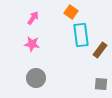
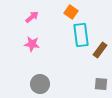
pink arrow: moved 1 px left, 1 px up; rotated 16 degrees clockwise
gray circle: moved 4 px right, 6 px down
